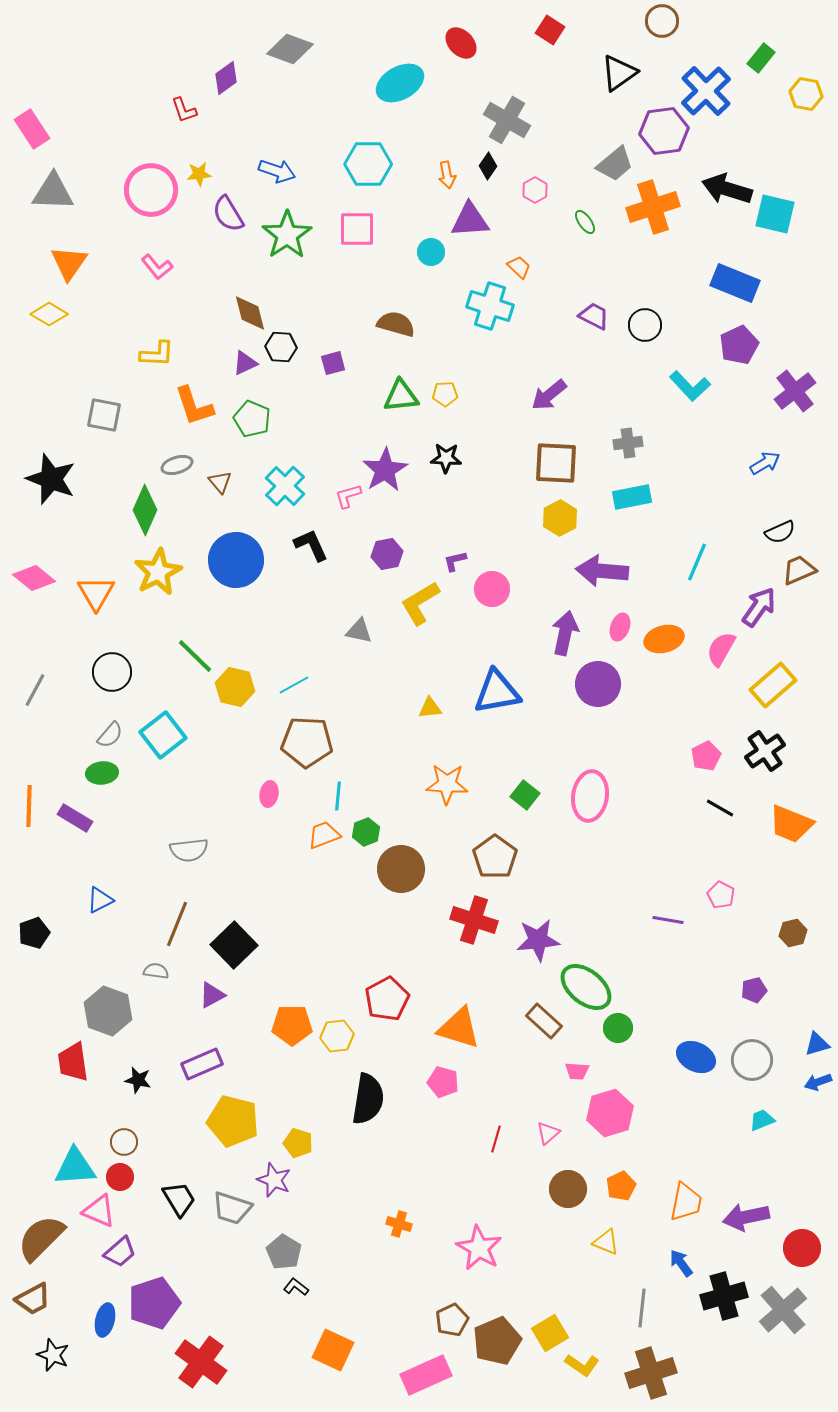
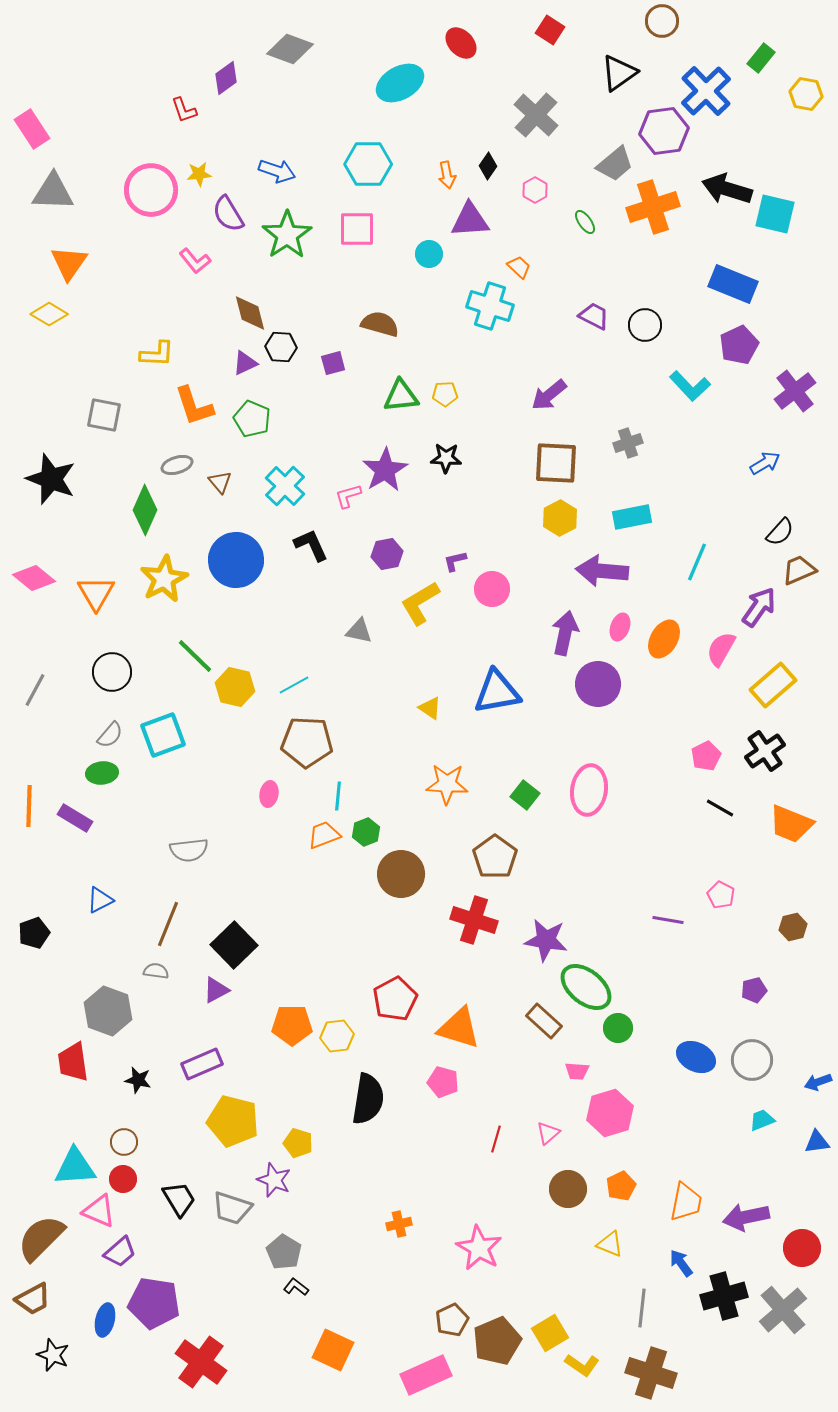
gray cross at (507, 120): moved 29 px right, 5 px up; rotated 12 degrees clockwise
cyan circle at (431, 252): moved 2 px left, 2 px down
pink L-shape at (157, 267): moved 38 px right, 6 px up
blue rectangle at (735, 283): moved 2 px left, 1 px down
brown semicircle at (396, 324): moved 16 px left
gray cross at (628, 443): rotated 12 degrees counterclockwise
cyan rectangle at (632, 497): moved 20 px down
black semicircle at (780, 532): rotated 24 degrees counterclockwise
yellow star at (158, 572): moved 6 px right, 7 px down
orange ellipse at (664, 639): rotated 45 degrees counterclockwise
yellow triangle at (430, 708): rotated 40 degrees clockwise
cyan square at (163, 735): rotated 18 degrees clockwise
pink ellipse at (590, 796): moved 1 px left, 6 px up
brown circle at (401, 869): moved 5 px down
brown line at (177, 924): moved 9 px left
brown hexagon at (793, 933): moved 6 px up
purple star at (538, 940): moved 8 px right; rotated 15 degrees clockwise
purple triangle at (212, 995): moved 4 px right, 5 px up
red pentagon at (387, 999): moved 8 px right
blue triangle at (817, 1044): moved 98 px down; rotated 8 degrees clockwise
red circle at (120, 1177): moved 3 px right, 2 px down
orange cross at (399, 1224): rotated 30 degrees counterclockwise
yellow triangle at (606, 1242): moved 4 px right, 2 px down
purple pentagon at (154, 1303): rotated 27 degrees clockwise
brown cross at (651, 1373): rotated 36 degrees clockwise
